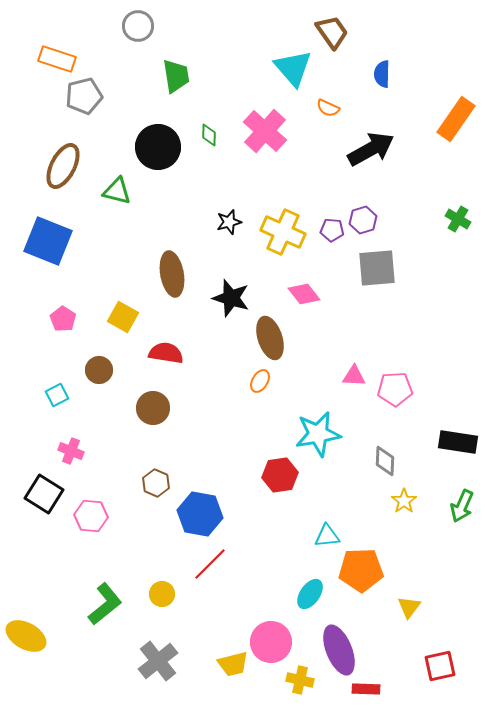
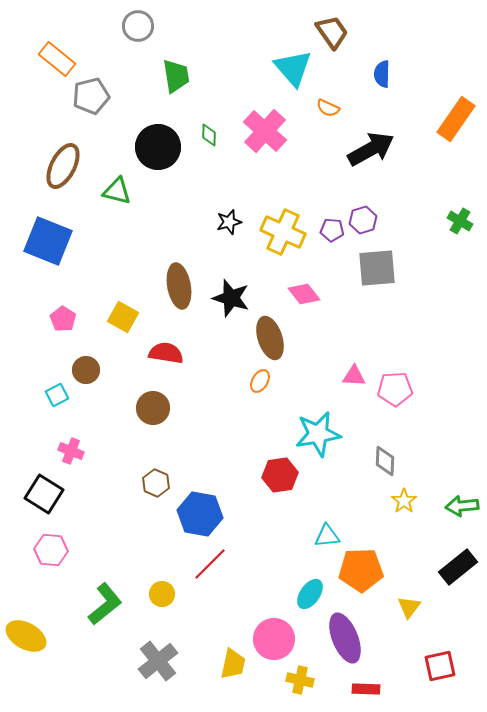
orange rectangle at (57, 59): rotated 21 degrees clockwise
gray pentagon at (84, 96): moved 7 px right
green cross at (458, 219): moved 2 px right, 2 px down
brown ellipse at (172, 274): moved 7 px right, 12 px down
brown circle at (99, 370): moved 13 px left
black rectangle at (458, 442): moved 125 px down; rotated 48 degrees counterclockwise
green arrow at (462, 506): rotated 60 degrees clockwise
pink hexagon at (91, 516): moved 40 px left, 34 px down
pink circle at (271, 642): moved 3 px right, 3 px up
purple ellipse at (339, 650): moved 6 px right, 12 px up
yellow trapezoid at (233, 664): rotated 64 degrees counterclockwise
